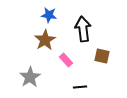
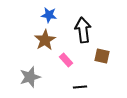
black arrow: moved 1 px down
gray star: rotated 15 degrees clockwise
